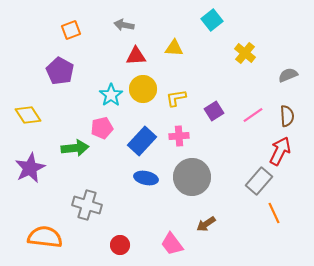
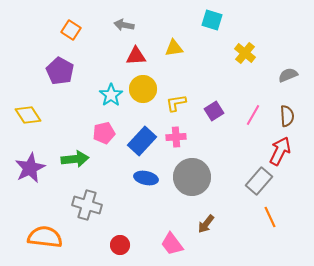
cyan square: rotated 35 degrees counterclockwise
orange square: rotated 36 degrees counterclockwise
yellow triangle: rotated 12 degrees counterclockwise
yellow L-shape: moved 5 px down
pink line: rotated 25 degrees counterclockwise
pink pentagon: moved 2 px right, 5 px down
pink cross: moved 3 px left, 1 px down
green arrow: moved 11 px down
orange line: moved 4 px left, 4 px down
brown arrow: rotated 18 degrees counterclockwise
